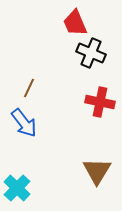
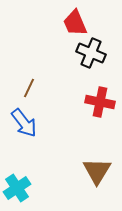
cyan cross: rotated 12 degrees clockwise
